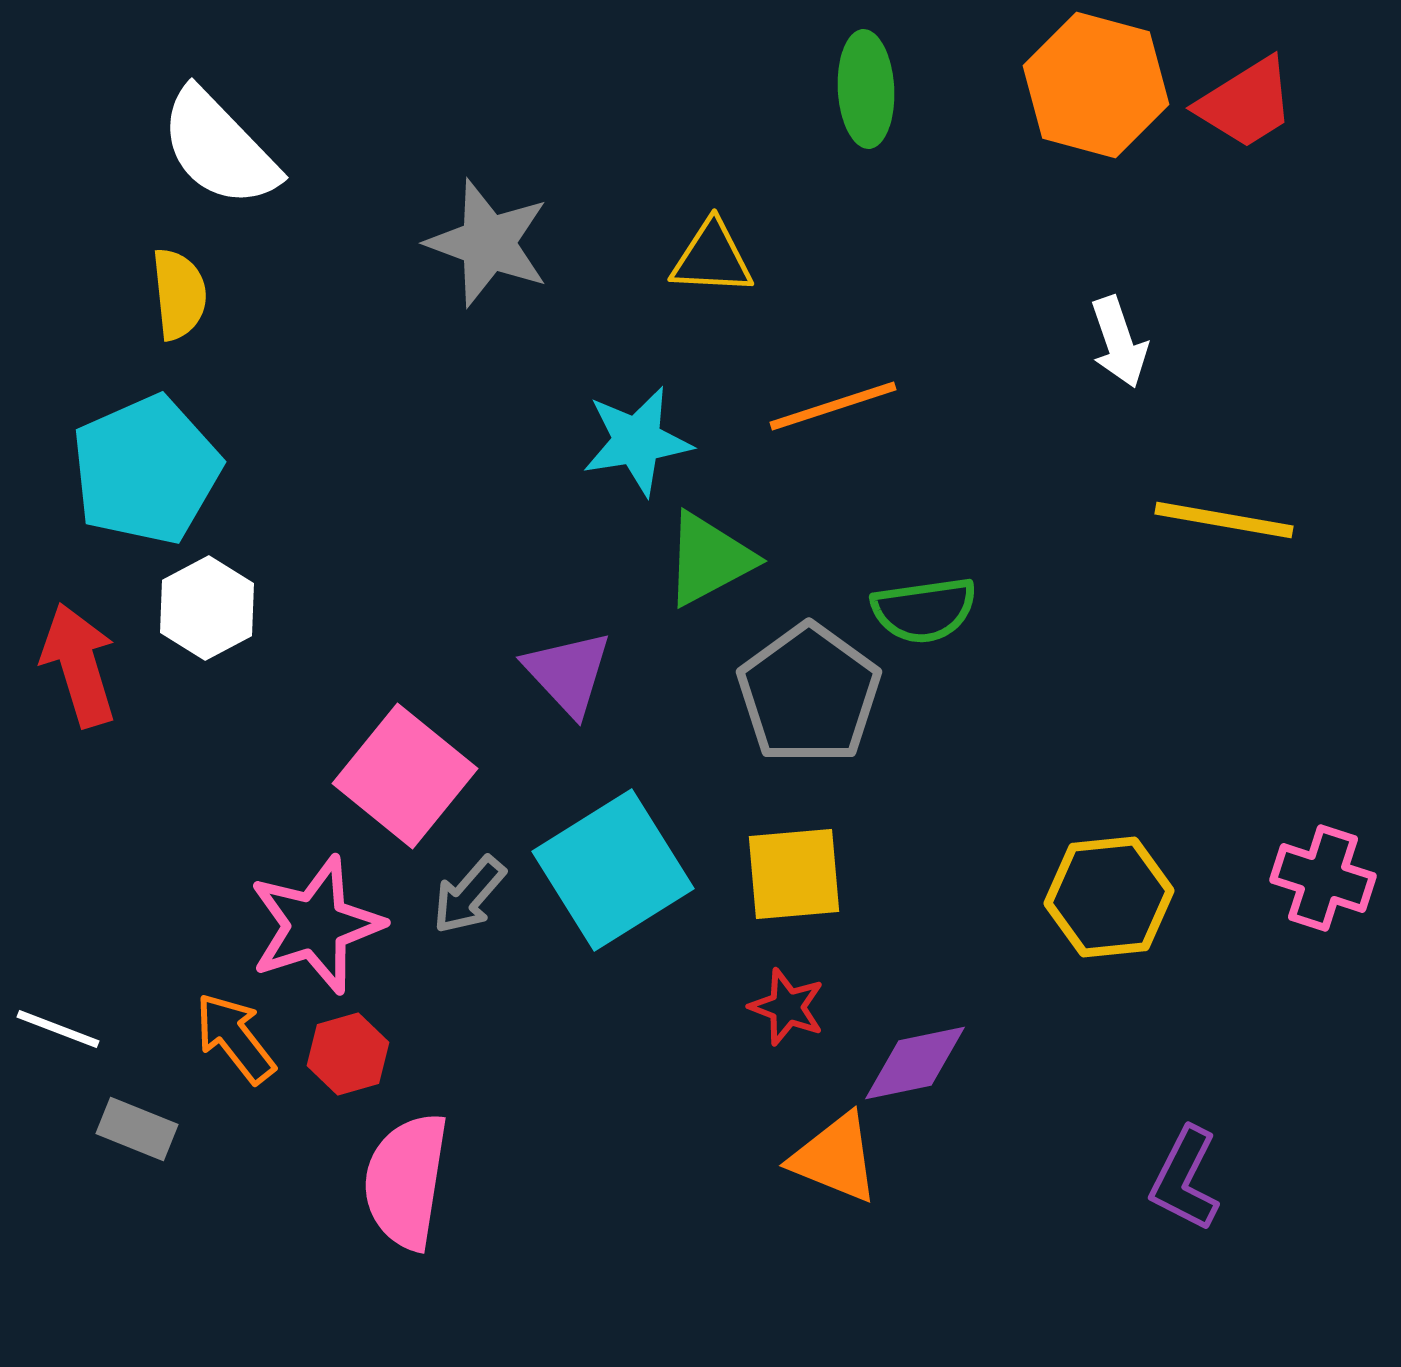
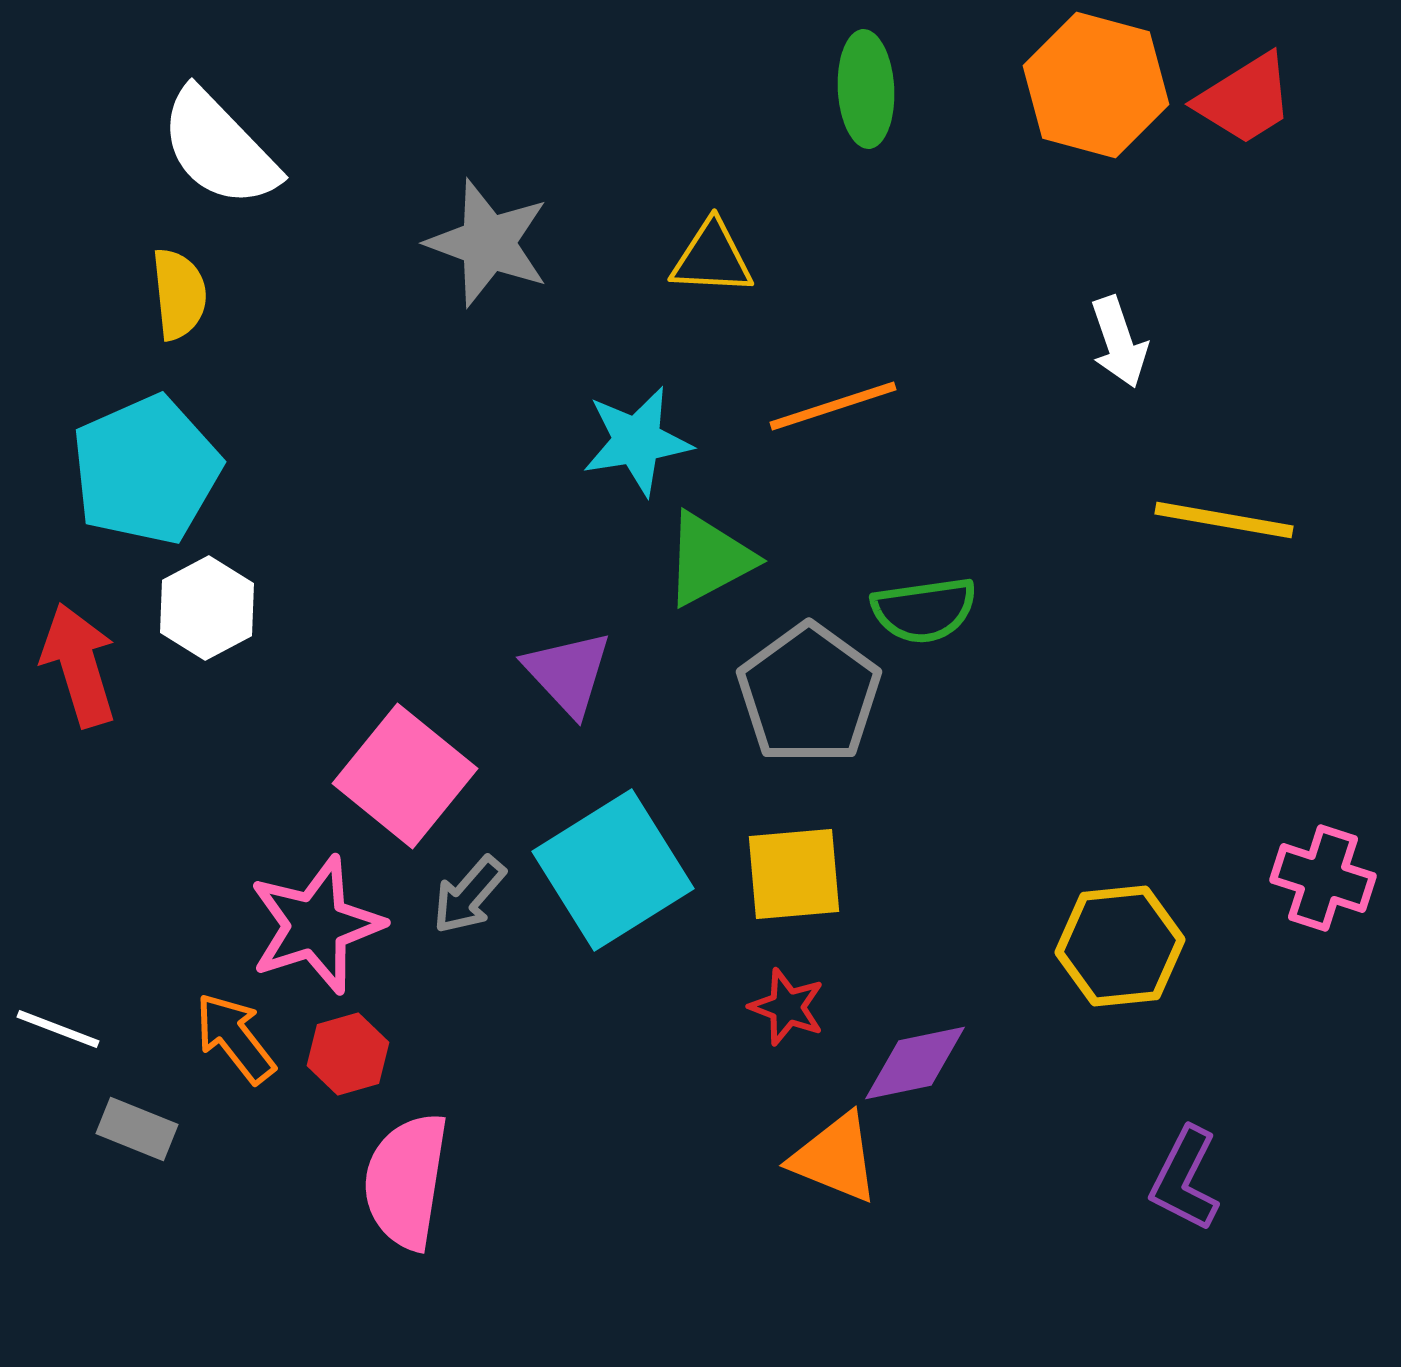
red trapezoid: moved 1 px left, 4 px up
yellow hexagon: moved 11 px right, 49 px down
